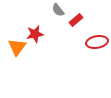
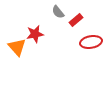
gray semicircle: moved 2 px down
red ellipse: moved 6 px left
orange triangle: rotated 18 degrees counterclockwise
